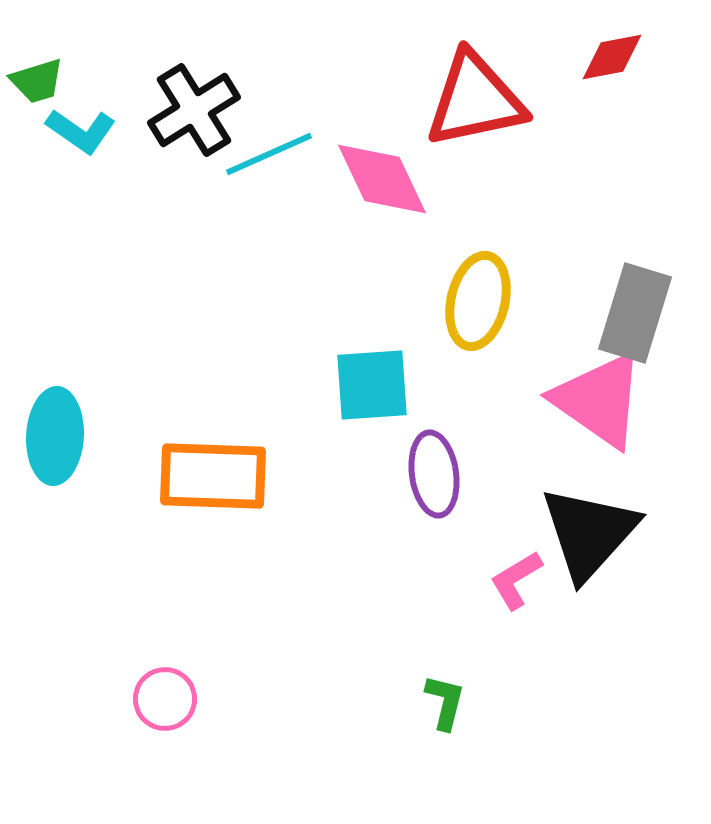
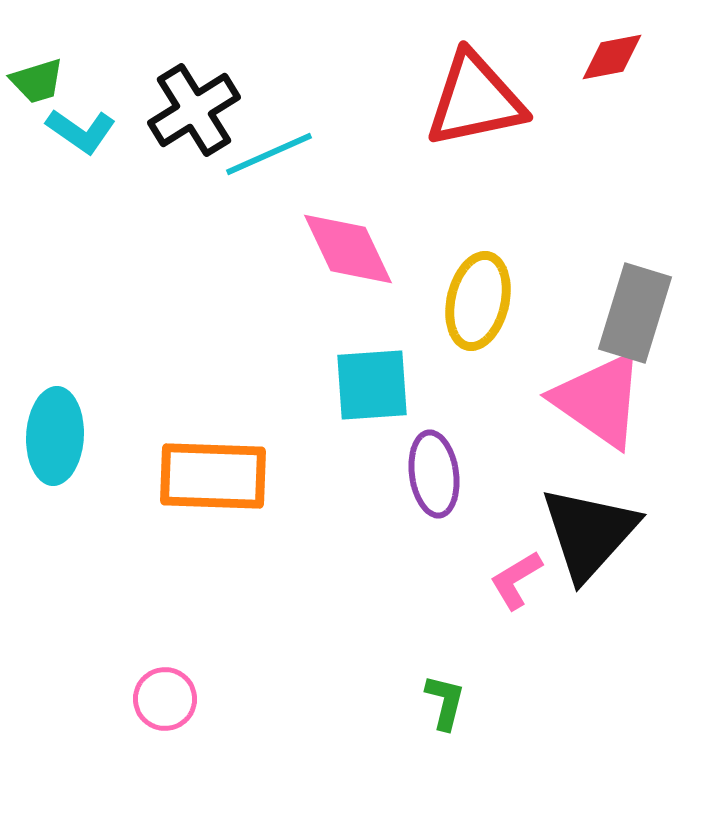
pink diamond: moved 34 px left, 70 px down
